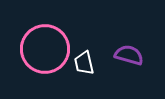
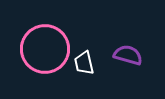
purple semicircle: moved 1 px left
